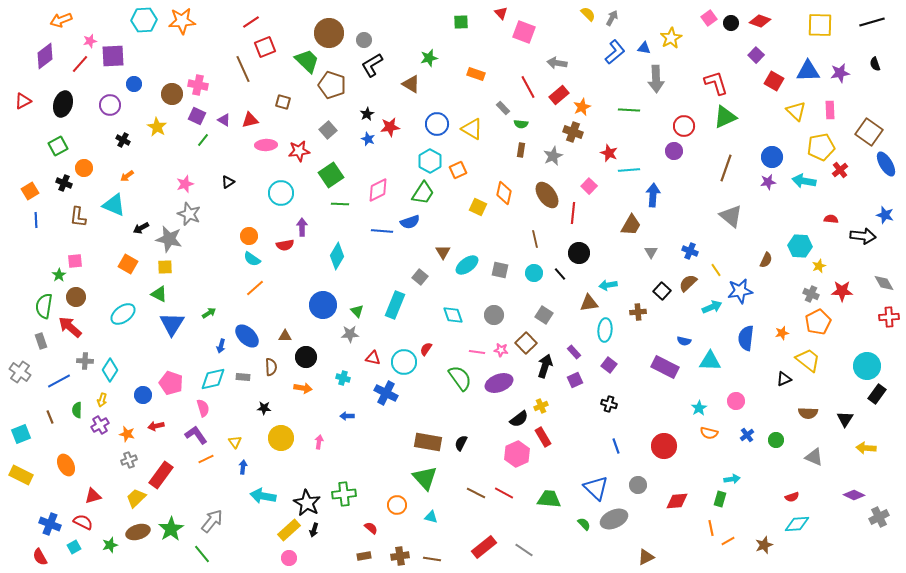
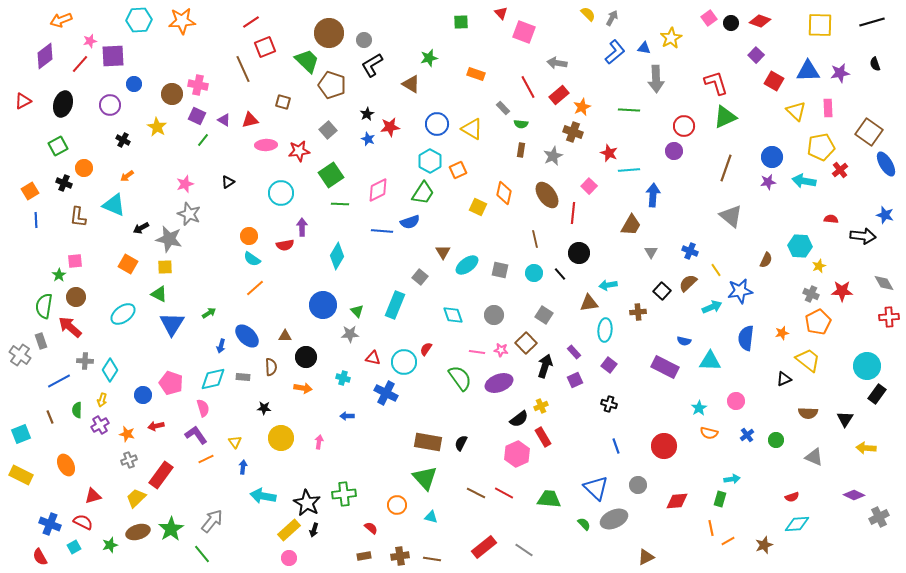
cyan hexagon at (144, 20): moved 5 px left
pink rectangle at (830, 110): moved 2 px left, 2 px up
gray cross at (20, 372): moved 17 px up
